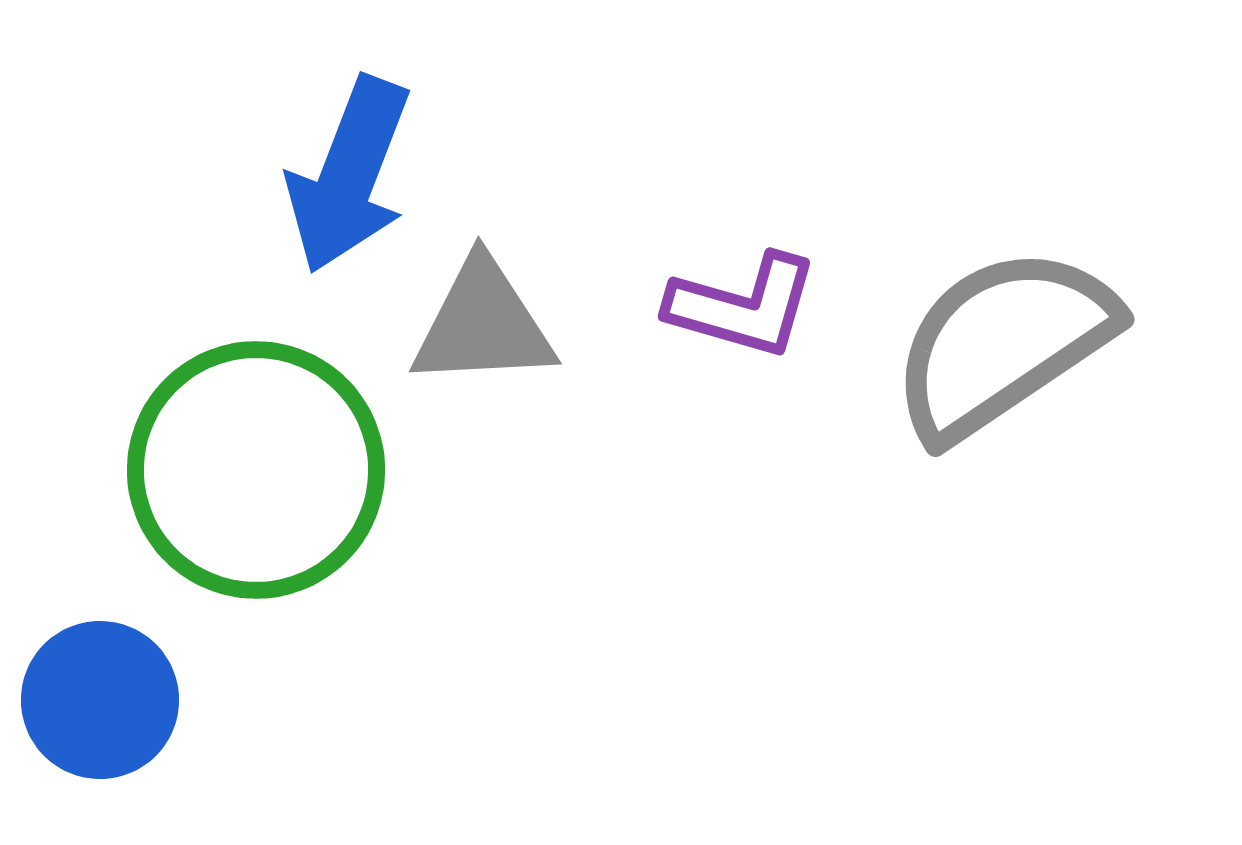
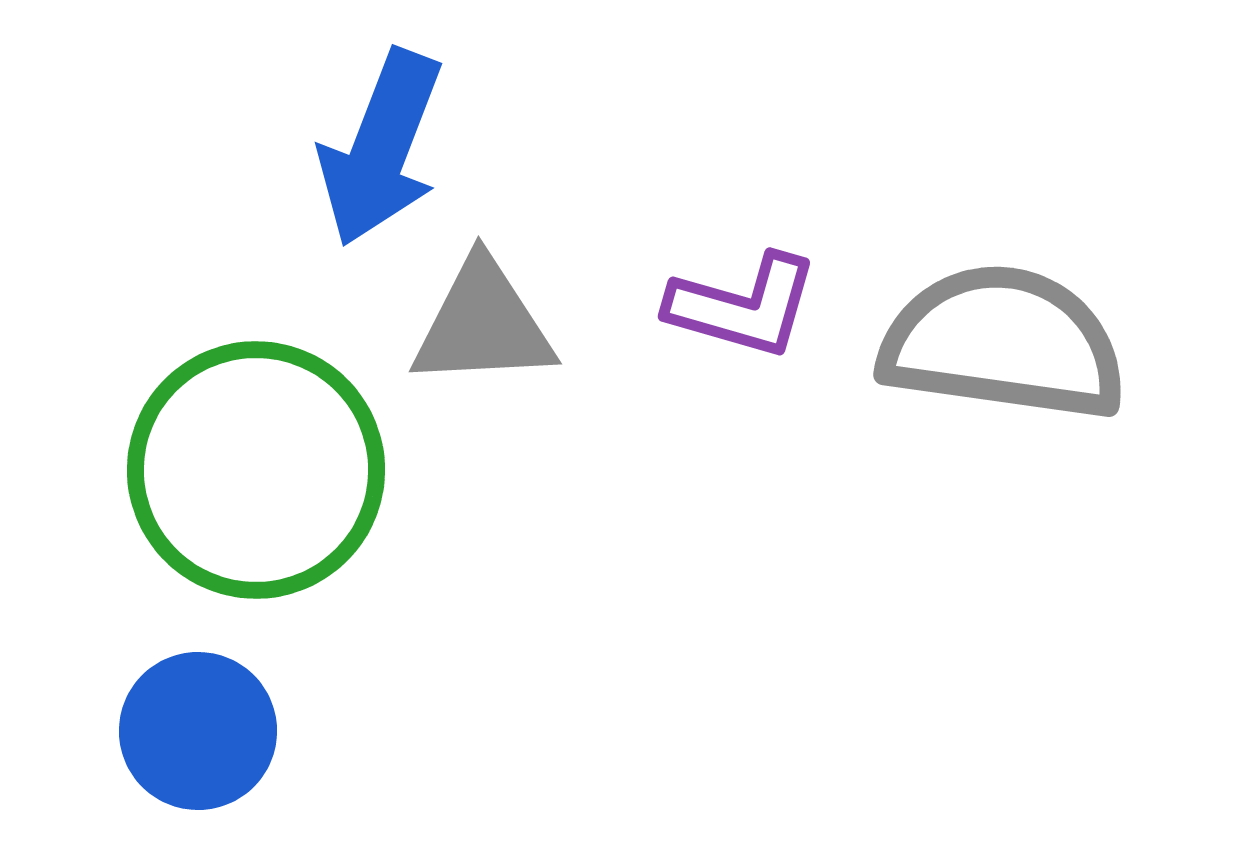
blue arrow: moved 32 px right, 27 px up
gray semicircle: rotated 42 degrees clockwise
blue circle: moved 98 px right, 31 px down
